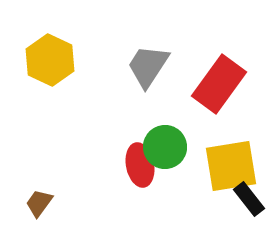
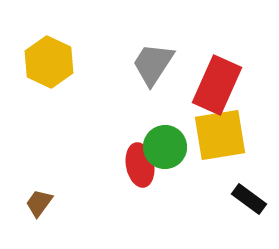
yellow hexagon: moved 1 px left, 2 px down
gray trapezoid: moved 5 px right, 2 px up
red rectangle: moved 2 px left, 1 px down; rotated 12 degrees counterclockwise
yellow square: moved 11 px left, 31 px up
black rectangle: rotated 16 degrees counterclockwise
